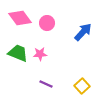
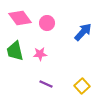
green trapezoid: moved 3 px left, 2 px up; rotated 125 degrees counterclockwise
